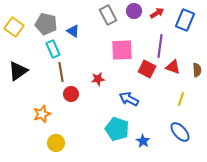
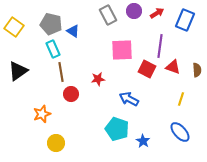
gray pentagon: moved 5 px right
